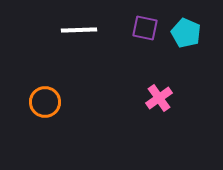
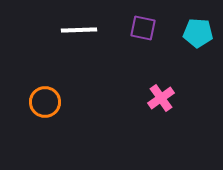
purple square: moved 2 px left
cyan pentagon: moved 12 px right; rotated 20 degrees counterclockwise
pink cross: moved 2 px right
